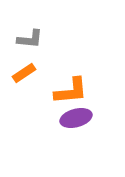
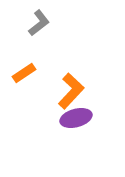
gray L-shape: moved 9 px right, 16 px up; rotated 44 degrees counterclockwise
orange L-shape: rotated 42 degrees counterclockwise
